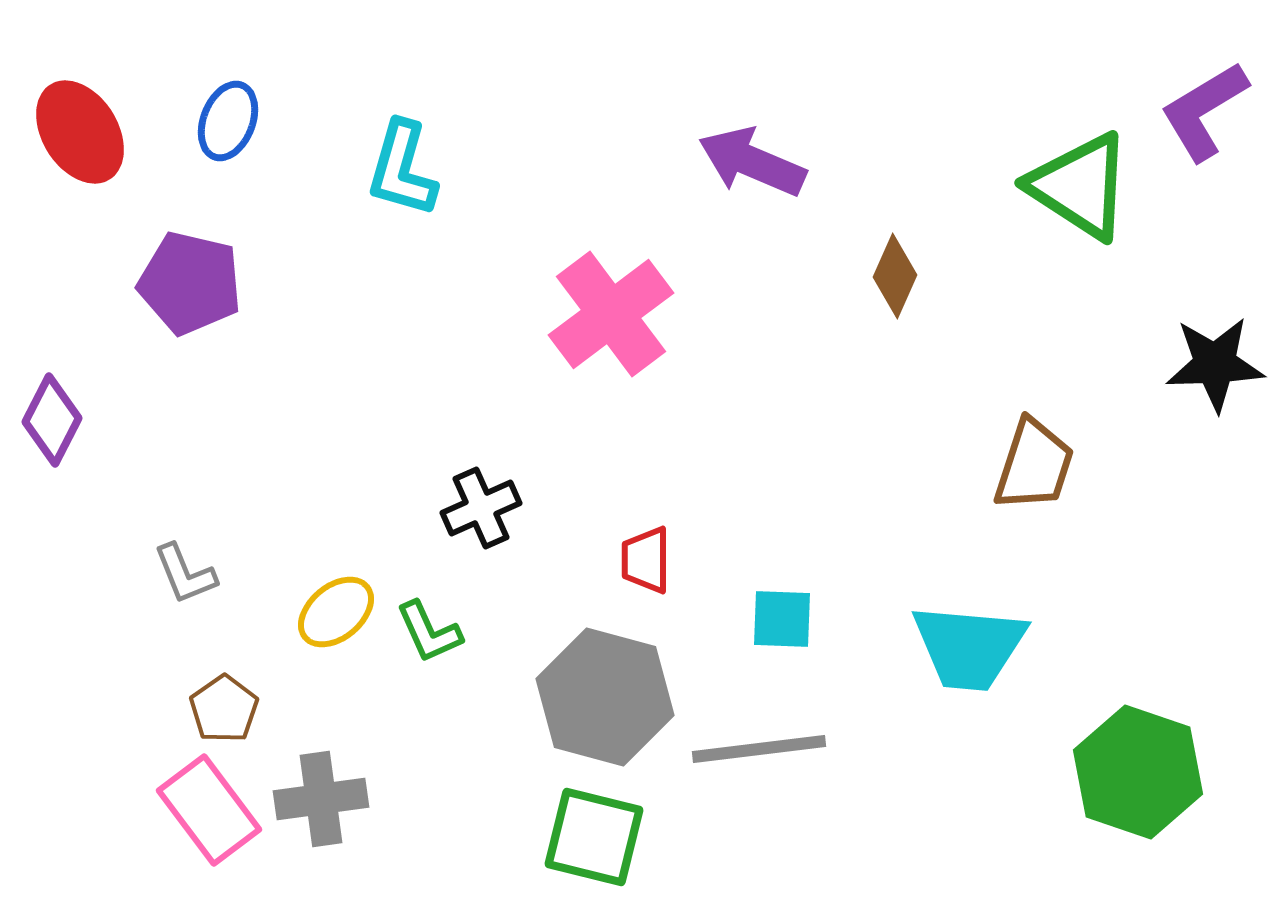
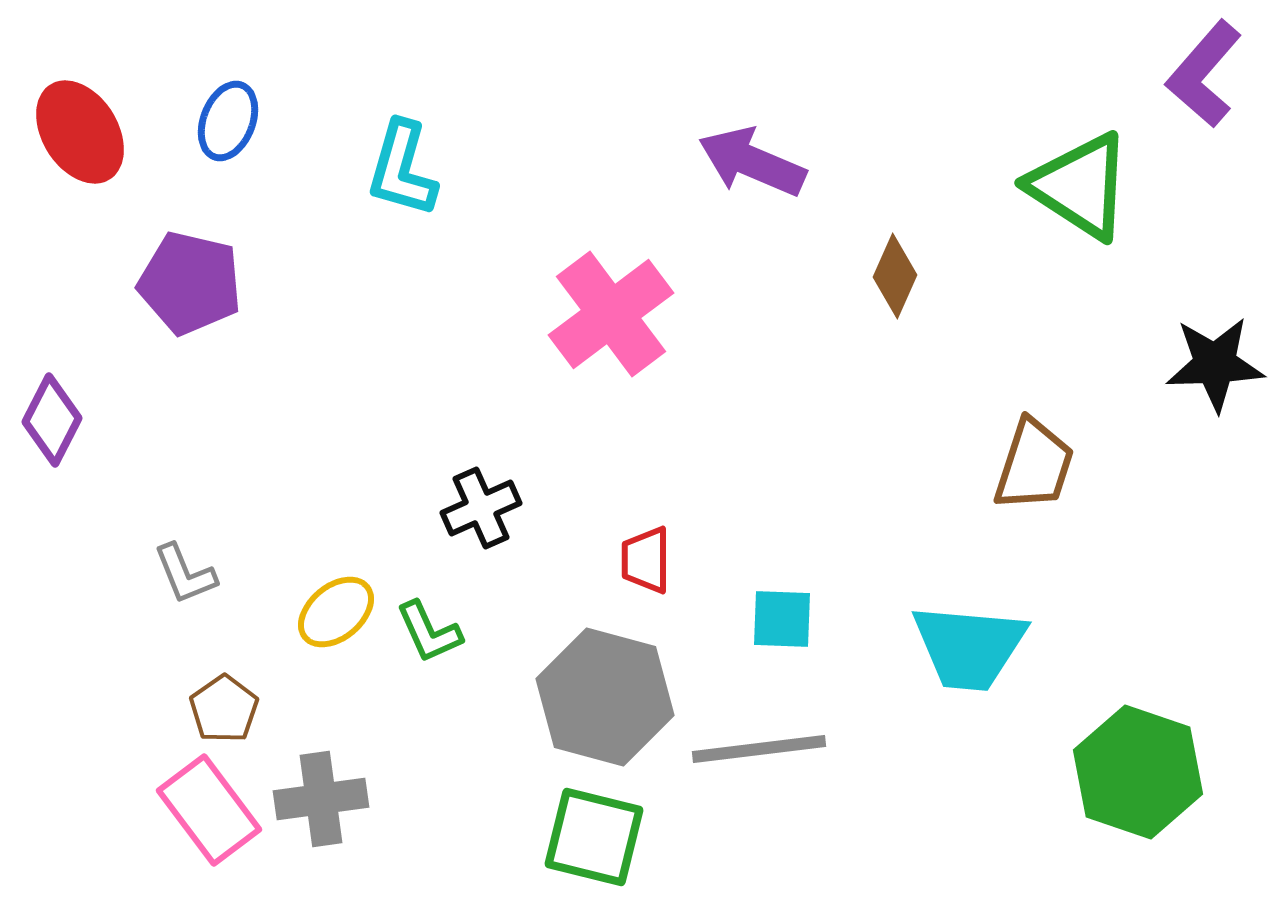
purple L-shape: moved 37 px up; rotated 18 degrees counterclockwise
